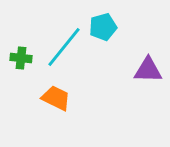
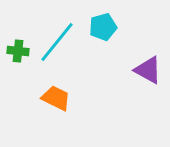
cyan line: moved 7 px left, 5 px up
green cross: moved 3 px left, 7 px up
purple triangle: rotated 28 degrees clockwise
